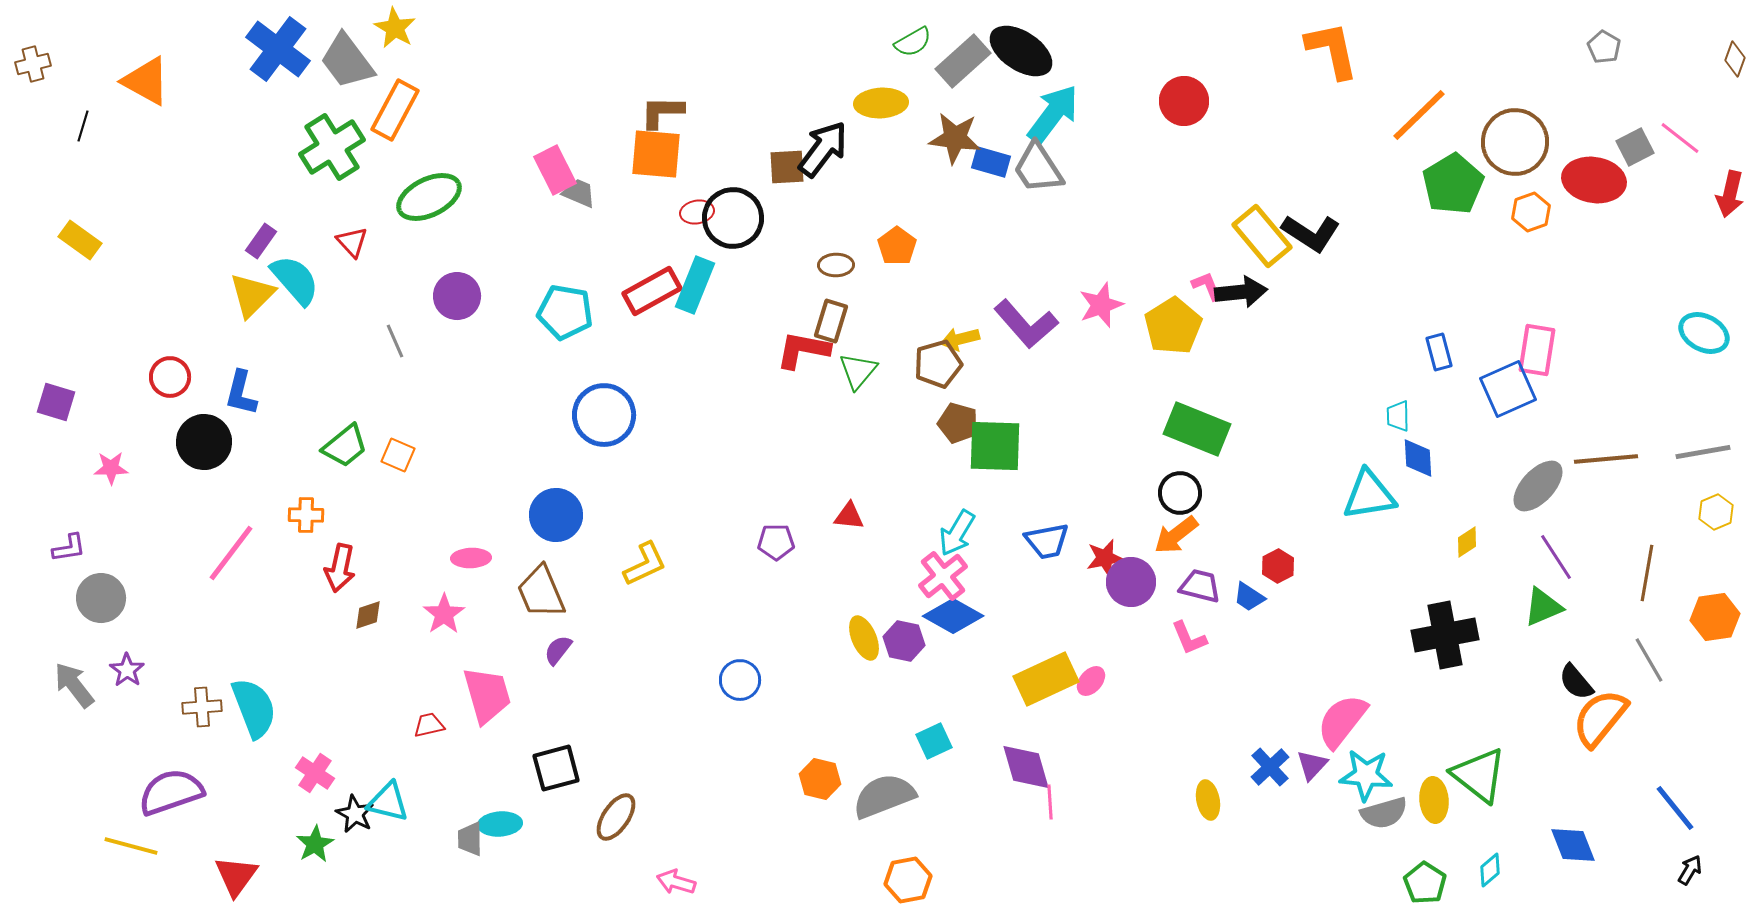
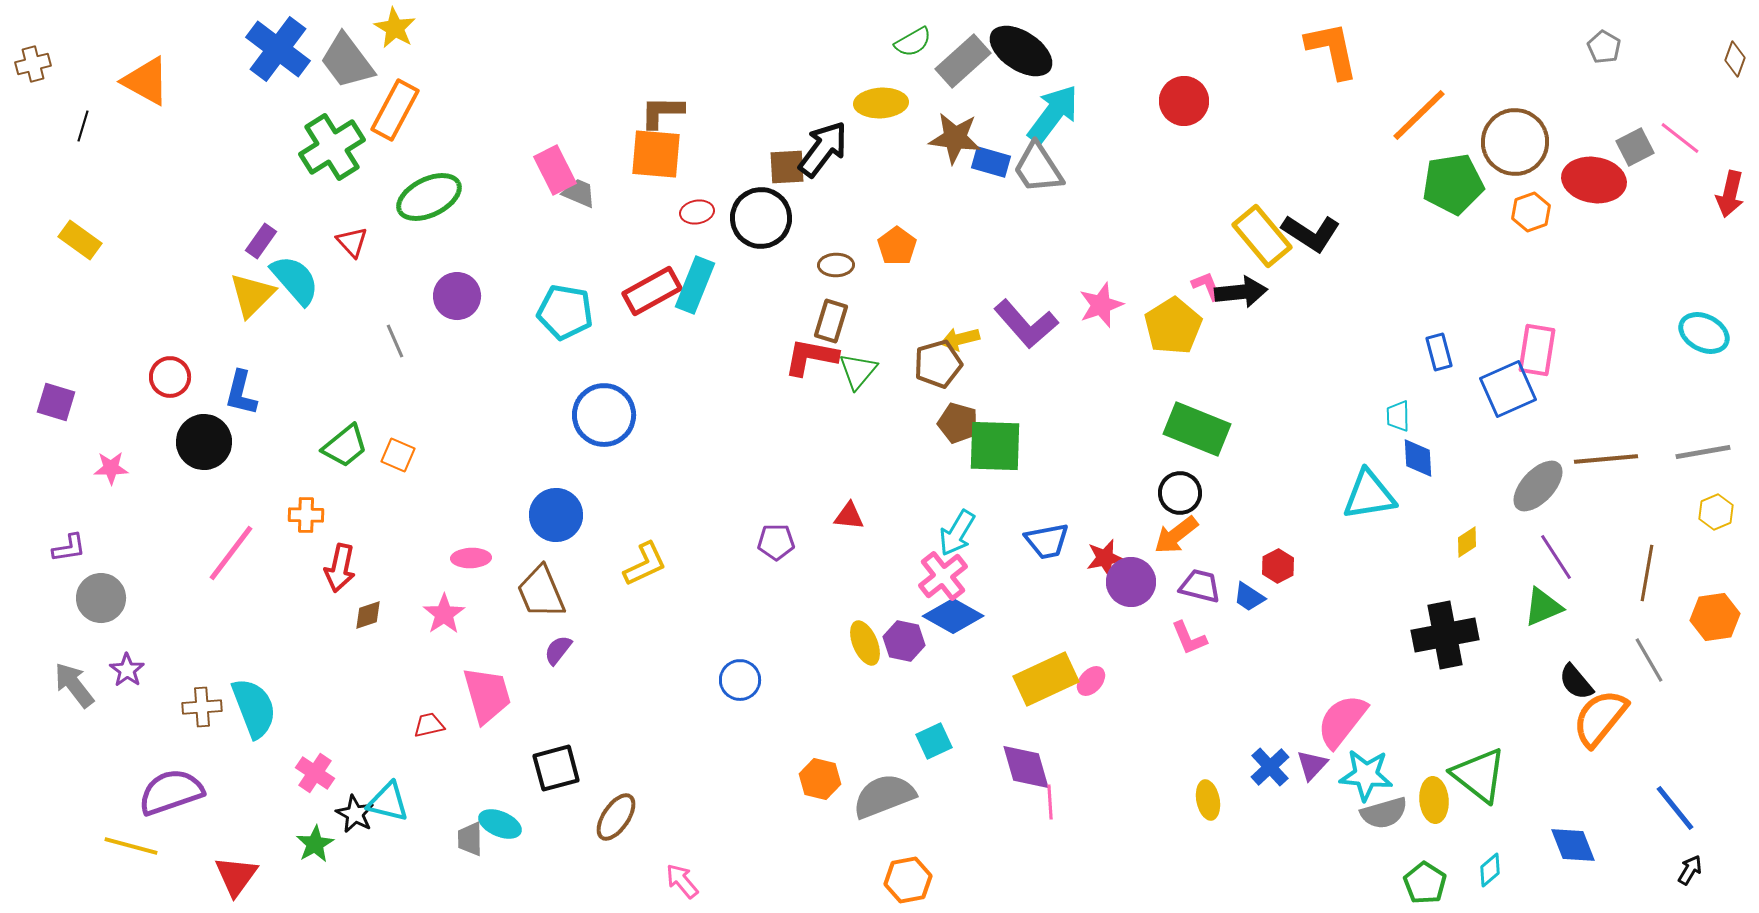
green pentagon at (1453, 184): rotated 22 degrees clockwise
black circle at (733, 218): moved 28 px right
red L-shape at (803, 350): moved 8 px right, 7 px down
yellow ellipse at (864, 638): moved 1 px right, 5 px down
cyan ellipse at (500, 824): rotated 27 degrees clockwise
pink arrow at (676, 882): moved 6 px right, 1 px up; rotated 33 degrees clockwise
